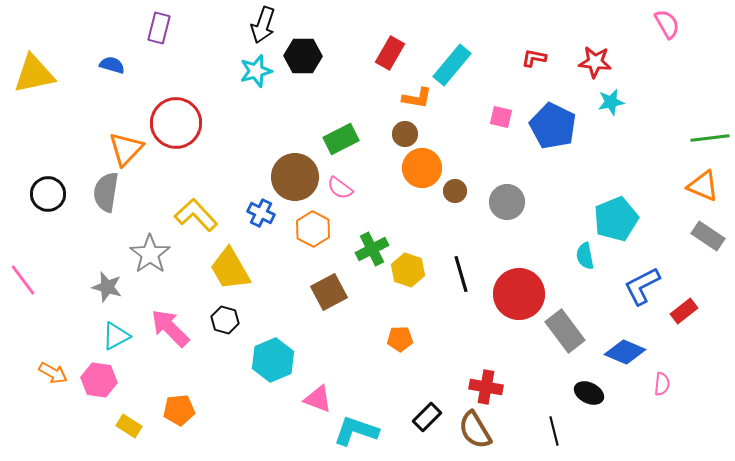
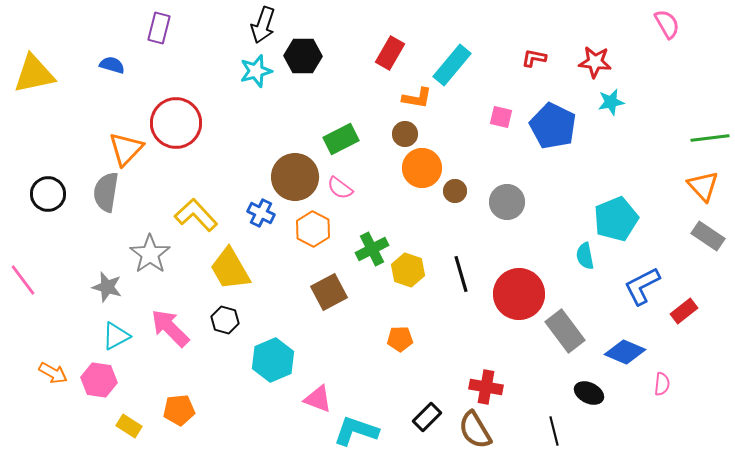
orange triangle at (703, 186): rotated 24 degrees clockwise
